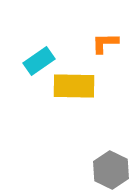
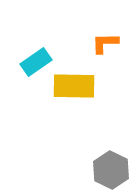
cyan rectangle: moved 3 px left, 1 px down
